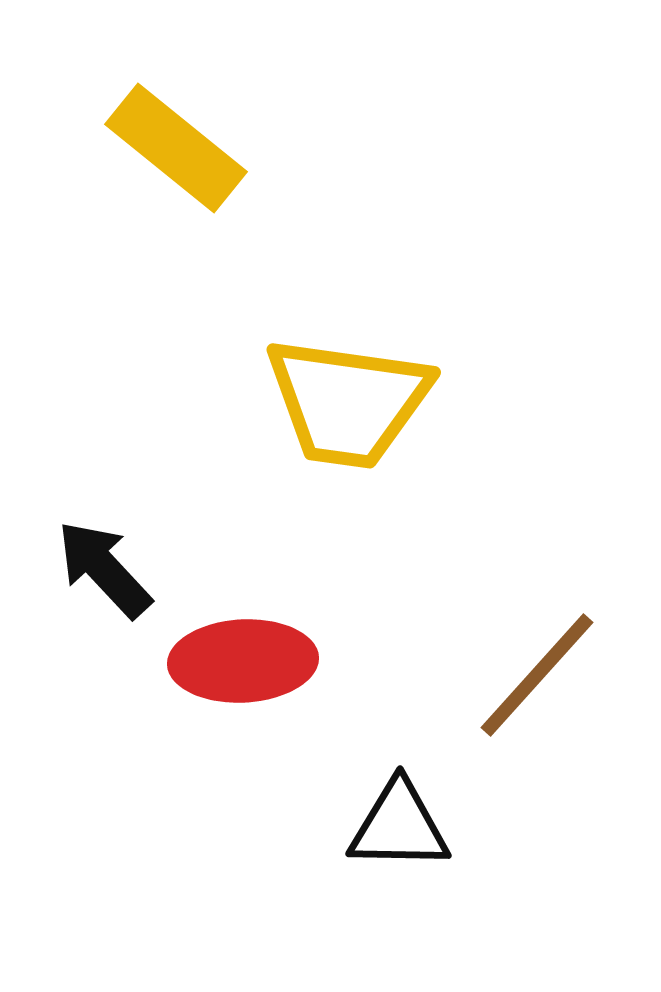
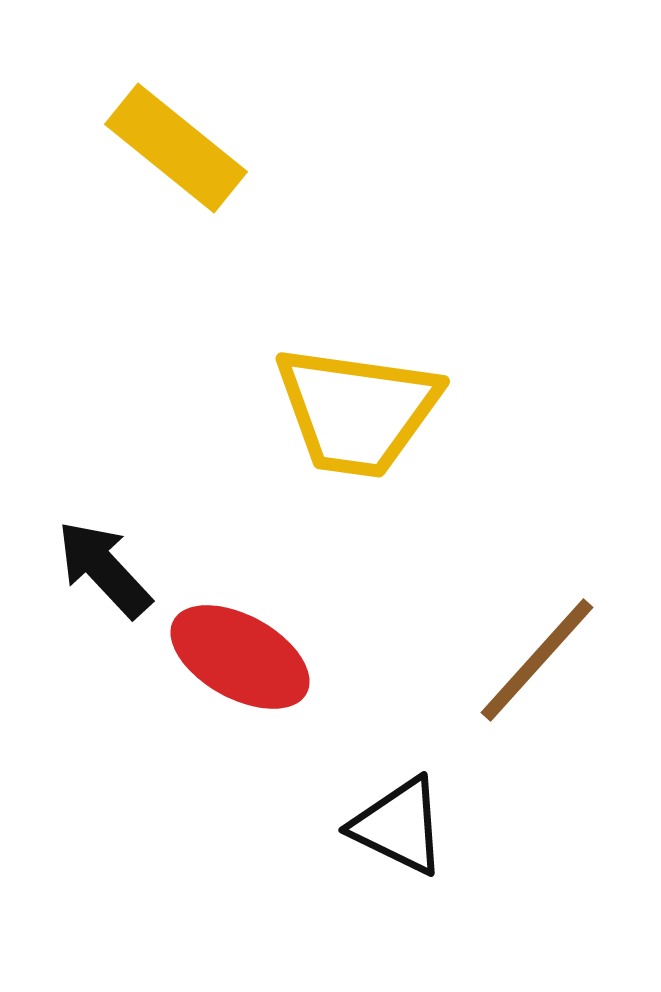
yellow trapezoid: moved 9 px right, 9 px down
red ellipse: moved 3 px left, 4 px up; rotated 32 degrees clockwise
brown line: moved 15 px up
black triangle: rotated 25 degrees clockwise
